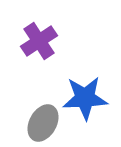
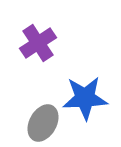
purple cross: moved 1 px left, 2 px down
